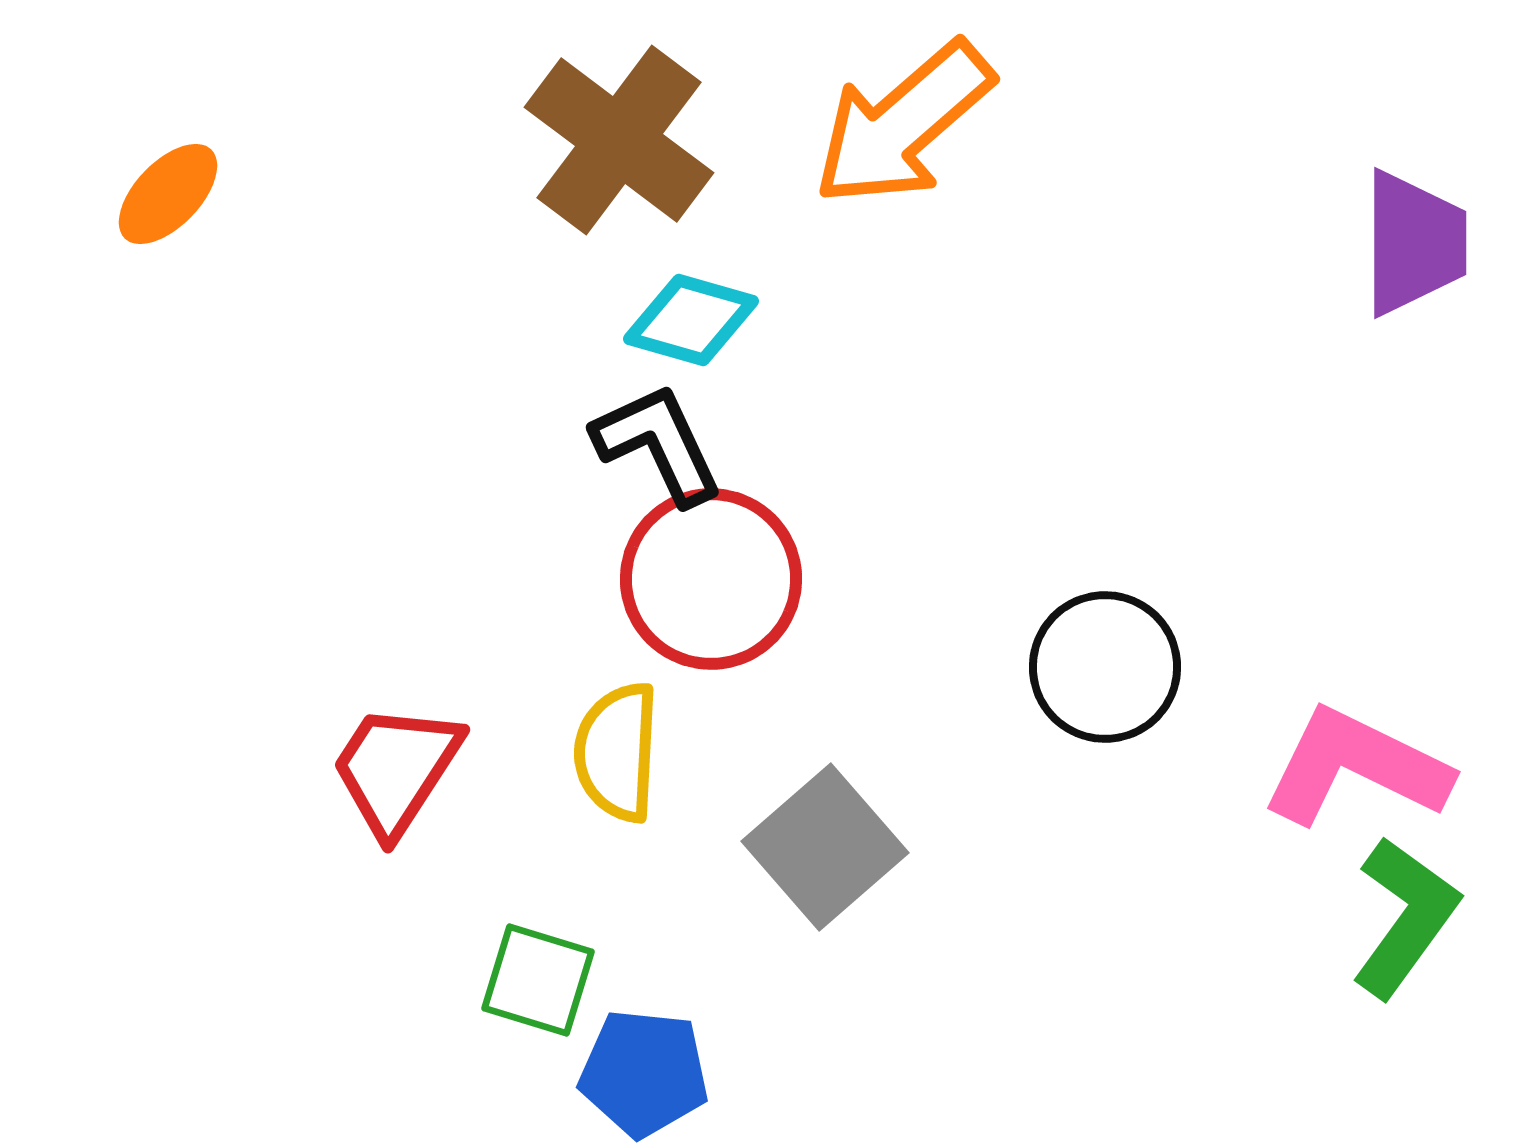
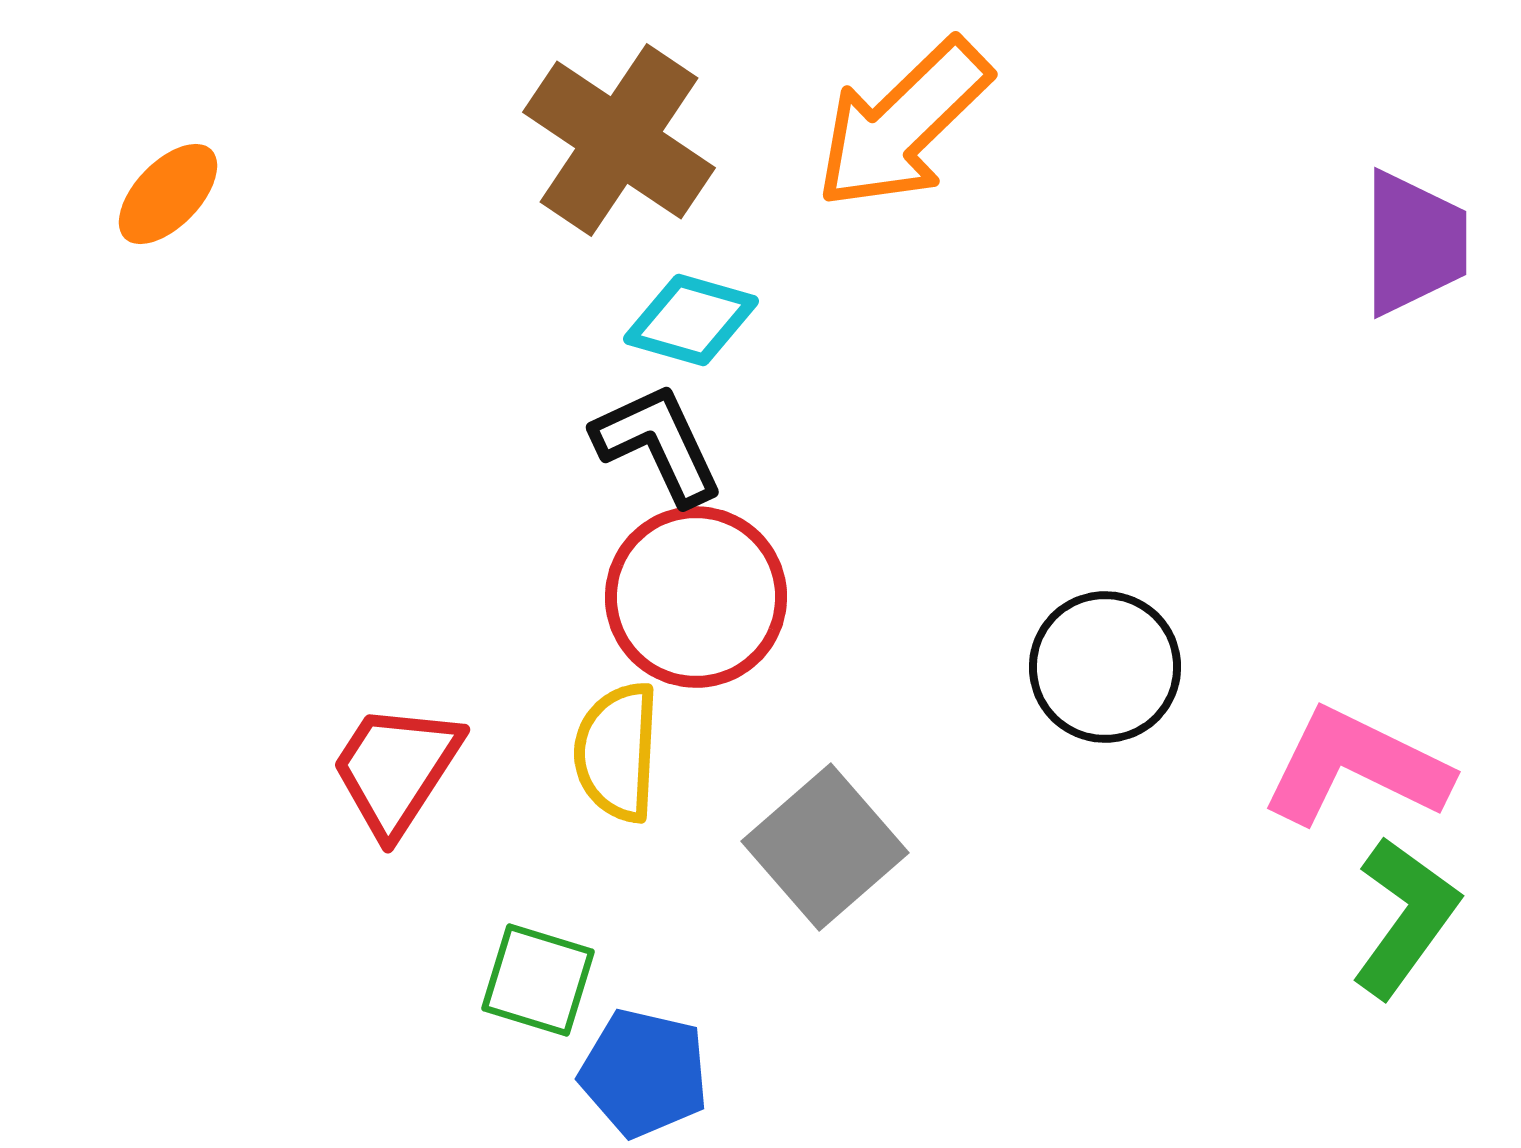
orange arrow: rotated 3 degrees counterclockwise
brown cross: rotated 3 degrees counterclockwise
red circle: moved 15 px left, 18 px down
blue pentagon: rotated 7 degrees clockwise
